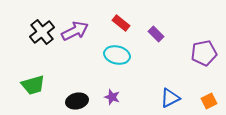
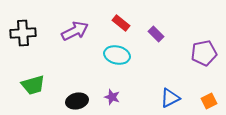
black cross: moved 19 px left, 1 px down; rotated 35 degrees clockwise
